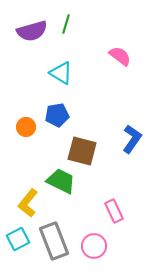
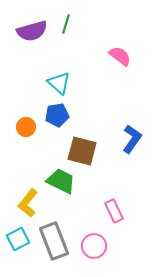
cyan triangle: moved 2 px left, 10 px down; rotated 10 degrees clockwise
